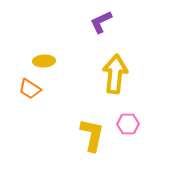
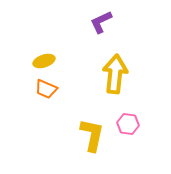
yellow ellipse: rotated 15 degrees counterclockwise
orange trapezoid: moved 16 px right; rotated 10 degrees counterclockwise
pink hexagon: rotated 10 degrees clockwise
